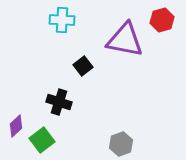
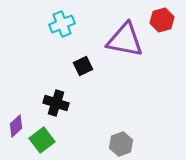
cyan cross: moved 4 px down; rotated 25 degrees counterclockwise
black square: rotated 12 degrees clockwise
black cross: moved 3 px left, 1 px down
